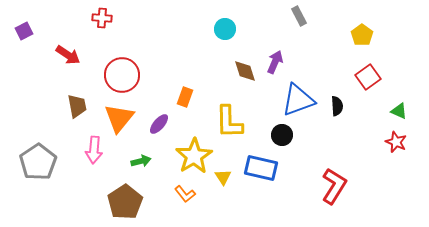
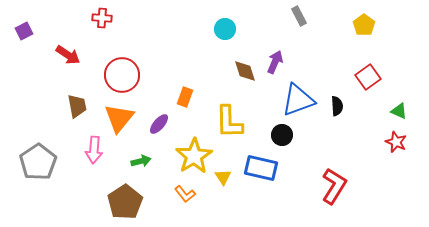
yellow pentagon: moved 2 px right, 10 px up
